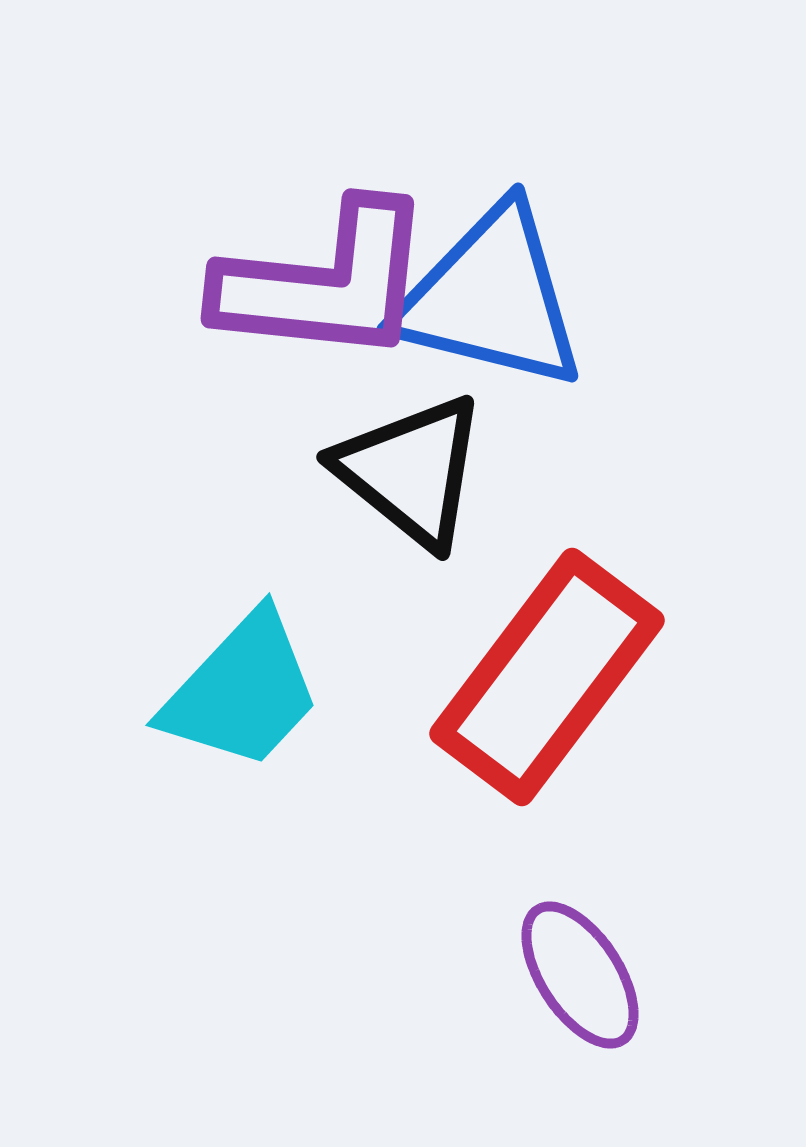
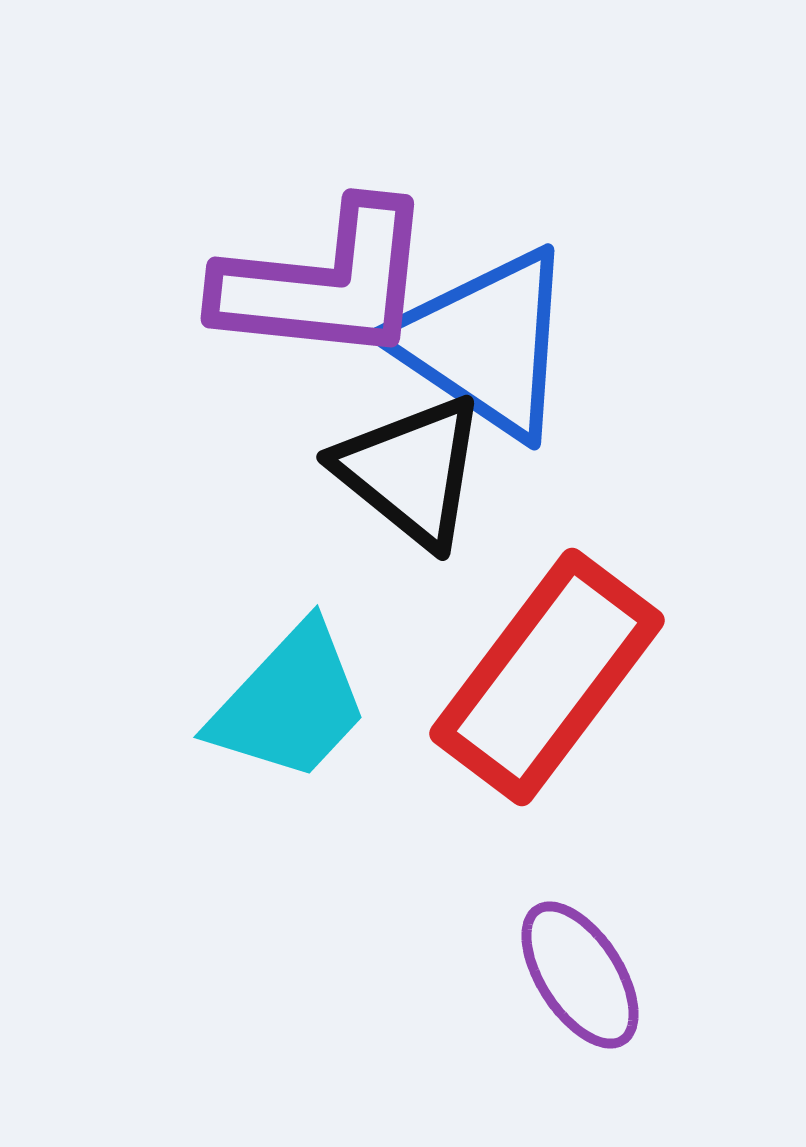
blue triangle: moved 6 px left, 45 px down; rotated 20 degrees clockwise
cyan trapezoid: moved 48 px right, 12 px down
